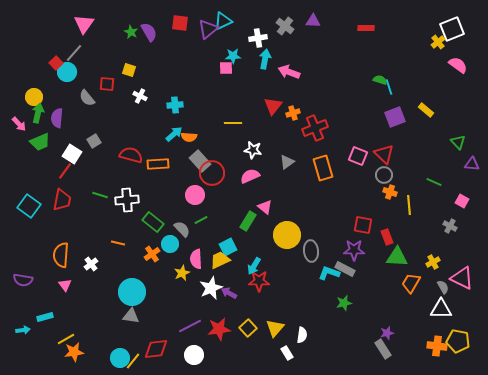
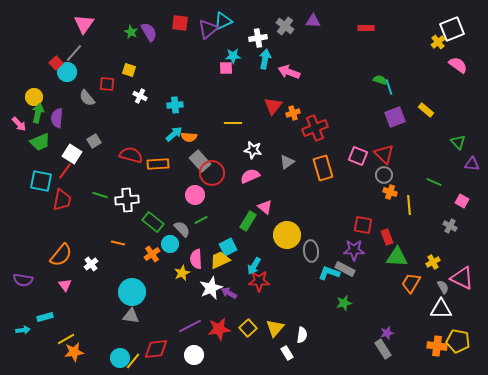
cyan square at (29, 206): moved 12 px right, 25 px up; rotated 25 degrees counterclockwise
orange semicircle at (61, 255): rotated 145 degrees counterclockwise
